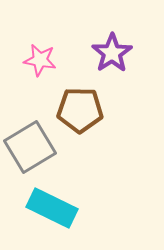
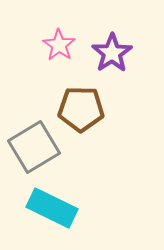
pink star: moved 19 px right, 15 px up; rotated 24 degrees clockwise
brown pentagon: moved 1 px right, 1 px up
gray square: moved 4 px right
